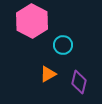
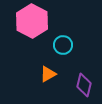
purple diamond: moved 5 px right, 3 px down
